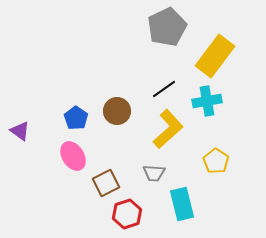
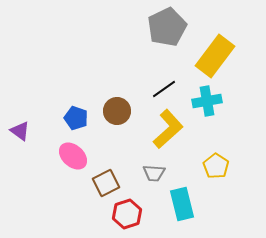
blue pentagon: rotated 15 degrees counterclockwise
pink ellipse: rotated 16 degrees counterclockwise
yellow pentagon: moved 5 px down
